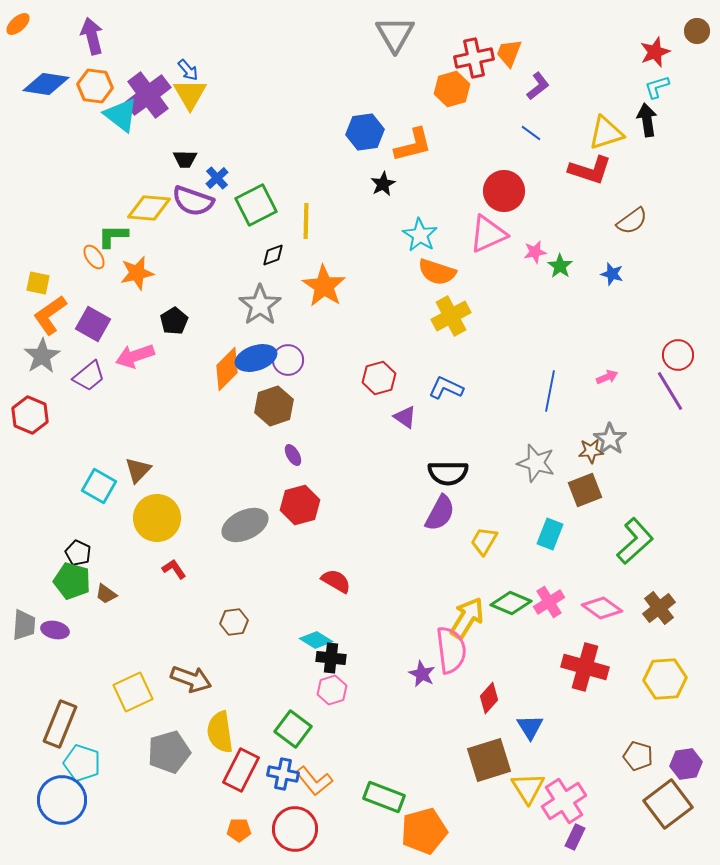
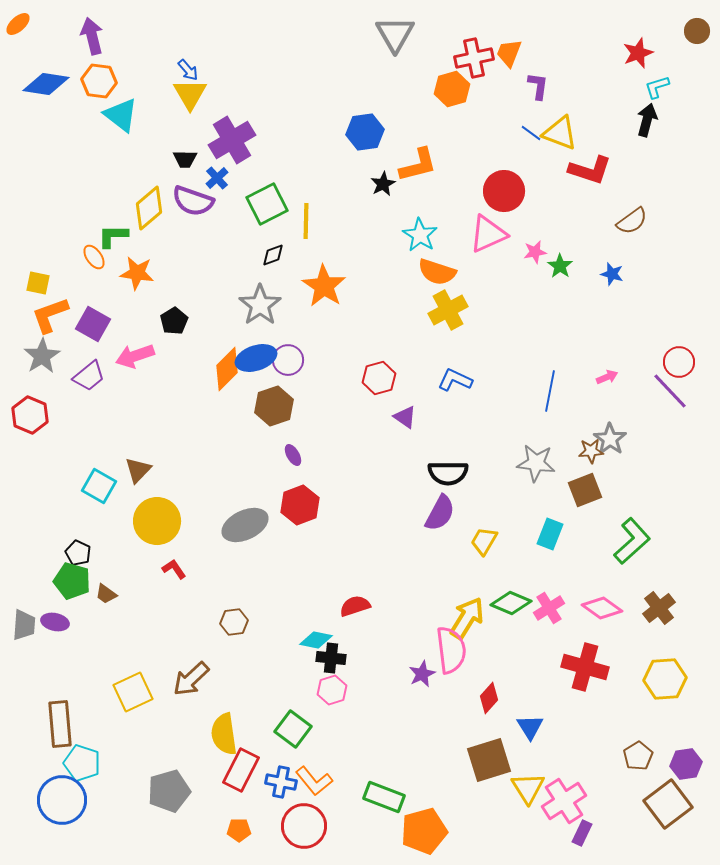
red star at (655, 52): moved 17 px left, 1 px down
orange hexagon at (95, 86): moved 4 px right, 5 px up
purple L-shape at (538, 86): rotated 44 degrees counterclockwise
purple cross at (148, 95): moved 84 px right, 45 px down; rotated 6 degrees clockwise
black arrow at (647, 120): rotated 24 degrees clockwise
yellow triangle at (606, 133): moved 46 px left; rotated 39 degrees clockwise
orange L-shape at (413, 145): moved 5 px right, 20 px down
green square at (256, 205): moved 11 px right, 1 px up
yellow diamond at (149, 208): rotated 45 degrees counterclockwise
orange star at (137, 273): rotated 20 degrees clockwise
orange L-shape at (50, 315): rotated 15 degrees clockwise
yellow cross at (451, 316): moved 3 px left, 6 px up
red circle at (678, 355): moved 1 px right, 7 px down
blue L-shape at (446, 388): moved 9 px right, 8 px up
purple line at (670, 391): rotated 12 degrees counterclockwise
gray star at (536, 463): rotated 9 degrees counterclockwise
red hexagon at (300, 505): rotated 6 degrees counterclockwise
yellow circle at (157, 518): moved 3 px down
green L-shape at (635, 541): moved 3 px left
red semicircle at (336, 581): moved 19 px right, 25 px down; rotated 48 degrees counterclockwise
pink cross at (549, 602): moved 6 px down
purple ellipse at (55, 630): moved 8 px up
cyan diamond at (316, 640): rotated 20 degrees counterclockwise
purple star at (422, 674): rotated 20 degrees clockwise
brown arrow at (191, 679): rotated 117 degrees clockwise
brown rectangle at (60, 724): rotated 27 degrees counterclockwise
yellow semicircle at (220, 732): moved 4 px right, 2 px down
gray pentagon at (169, 752): moved 39 px down
brown pentagon at (638, 756): rotated 24 degrees clockwise
blue cross at (283, 774): moved 2 px left, 8 px down
red circle at (295, 829): moved 9 px right, 3 px up
purple rectangle at (575, 837): moved 7 px right, 4 px up
